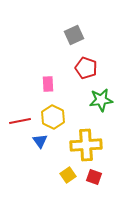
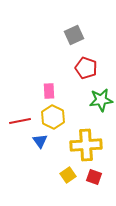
pink rectangle: moved 1 px right, 7 px down
